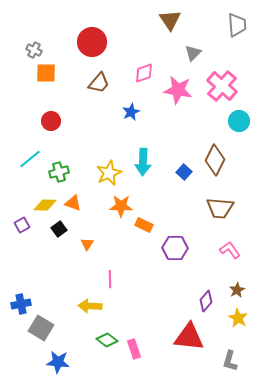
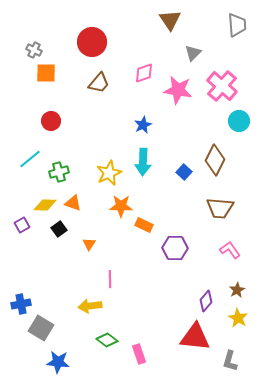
blue star at (131, 112): moved 12 px right, 13 px down
orange triangle at (87, 244): moved 2 px right
yellow arrow at (90, 306): rotated 10 degrees counterclockwise
red triangle at (189, 337): moved 6 px right
pink rectangle at (134, 349): moved 5 px right, 5 px down
